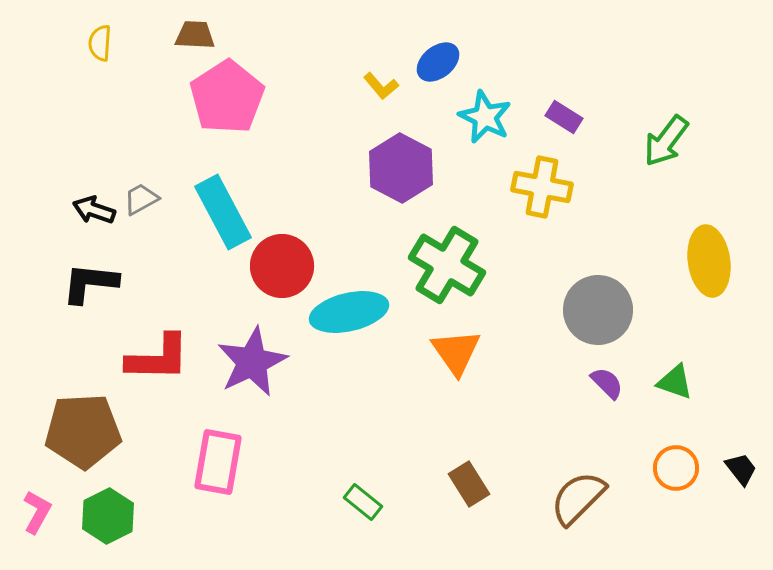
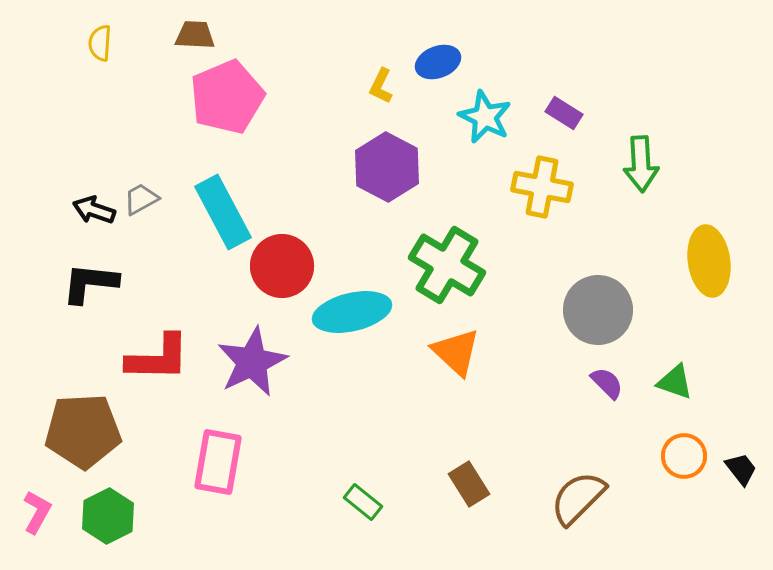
blue ellipse: rotated 18 degrees clockwise
yellow L-shape: rotated 66 degrees clockwise
pink pentagon: rotated 10 degrees clockwise
purple rectangle: moved 4 px up
green arrow: moved 25 px left, 23 px down; rotated 40 degrees counterclockwise
purple hexagon: moved 14 px left, 1 px up
cyan ellipse: moved 3 px right
orange triangle: rotated 12 degrees counterclockwise
orange circle: moved 8 px right, 12 px up
